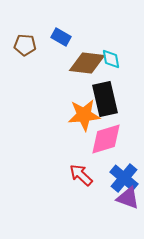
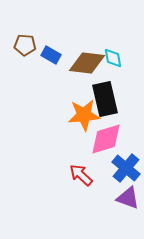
blue rectangle: moved 10 px left, 18 px down
cyan diamond: moved 2 px right, 1 px up
blue cross: moved 2 px right, 10 px up
